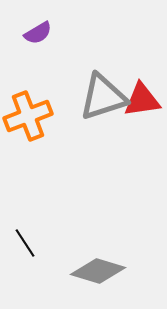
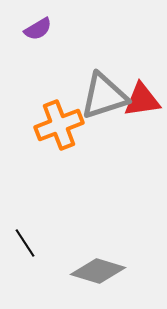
purple semicircle: moved 4 px up
gray triangle: moved 1 px right, 1 px up
orange cross: moved 31 px right, 9 px down
